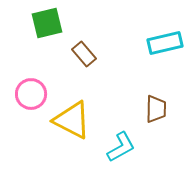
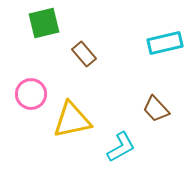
green square: moved 3 px left
brown trapezoid: rotated 136 degrees clockwise
yellow triangle: rotated 39 degrees counterclockwise
